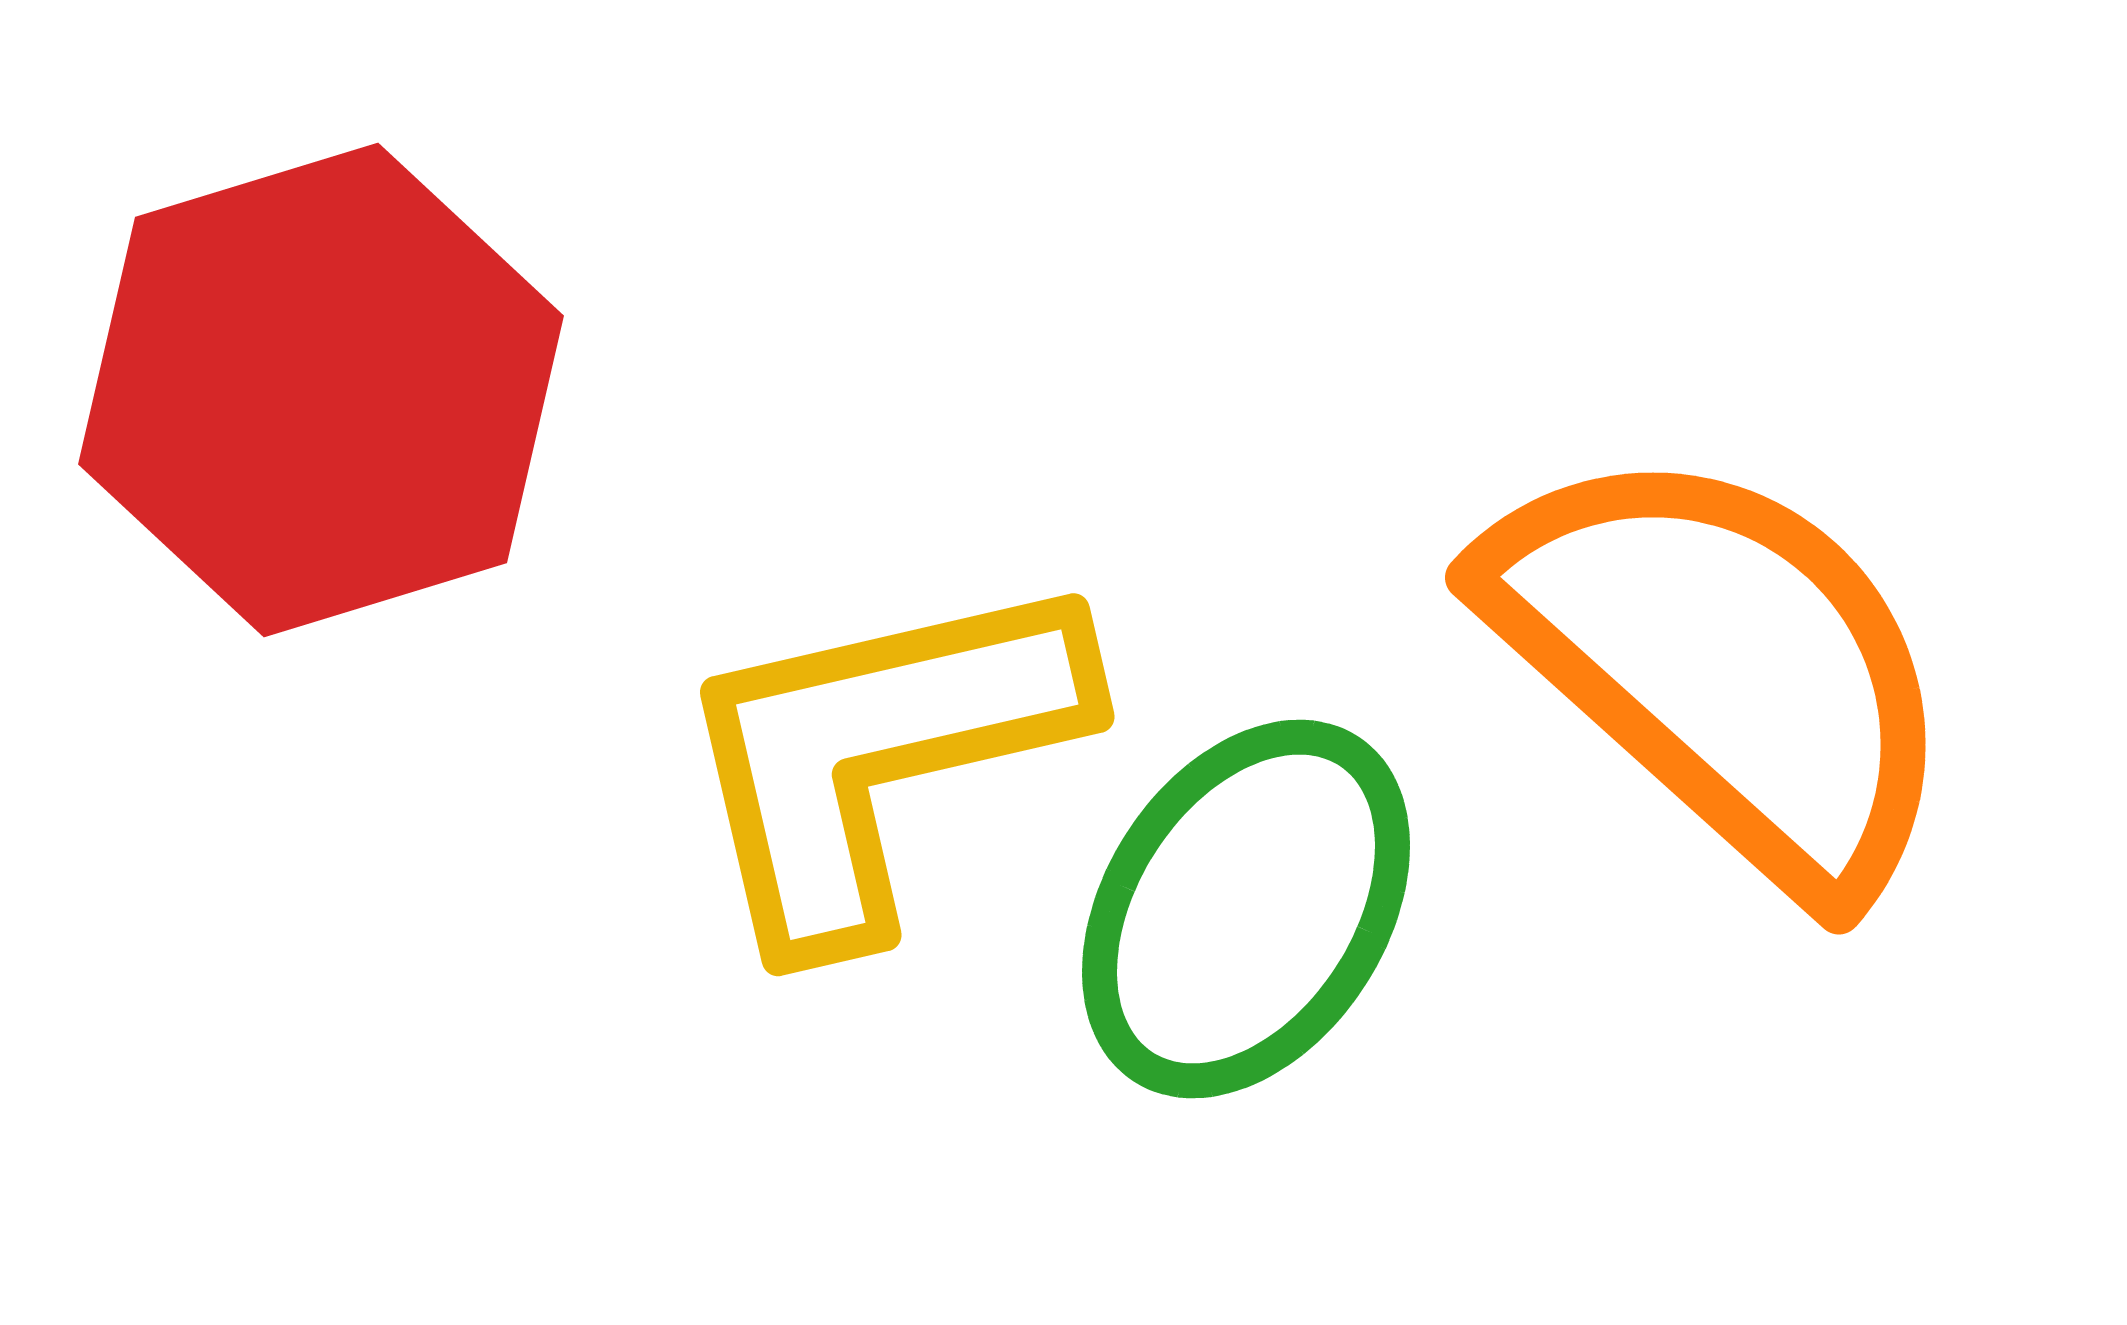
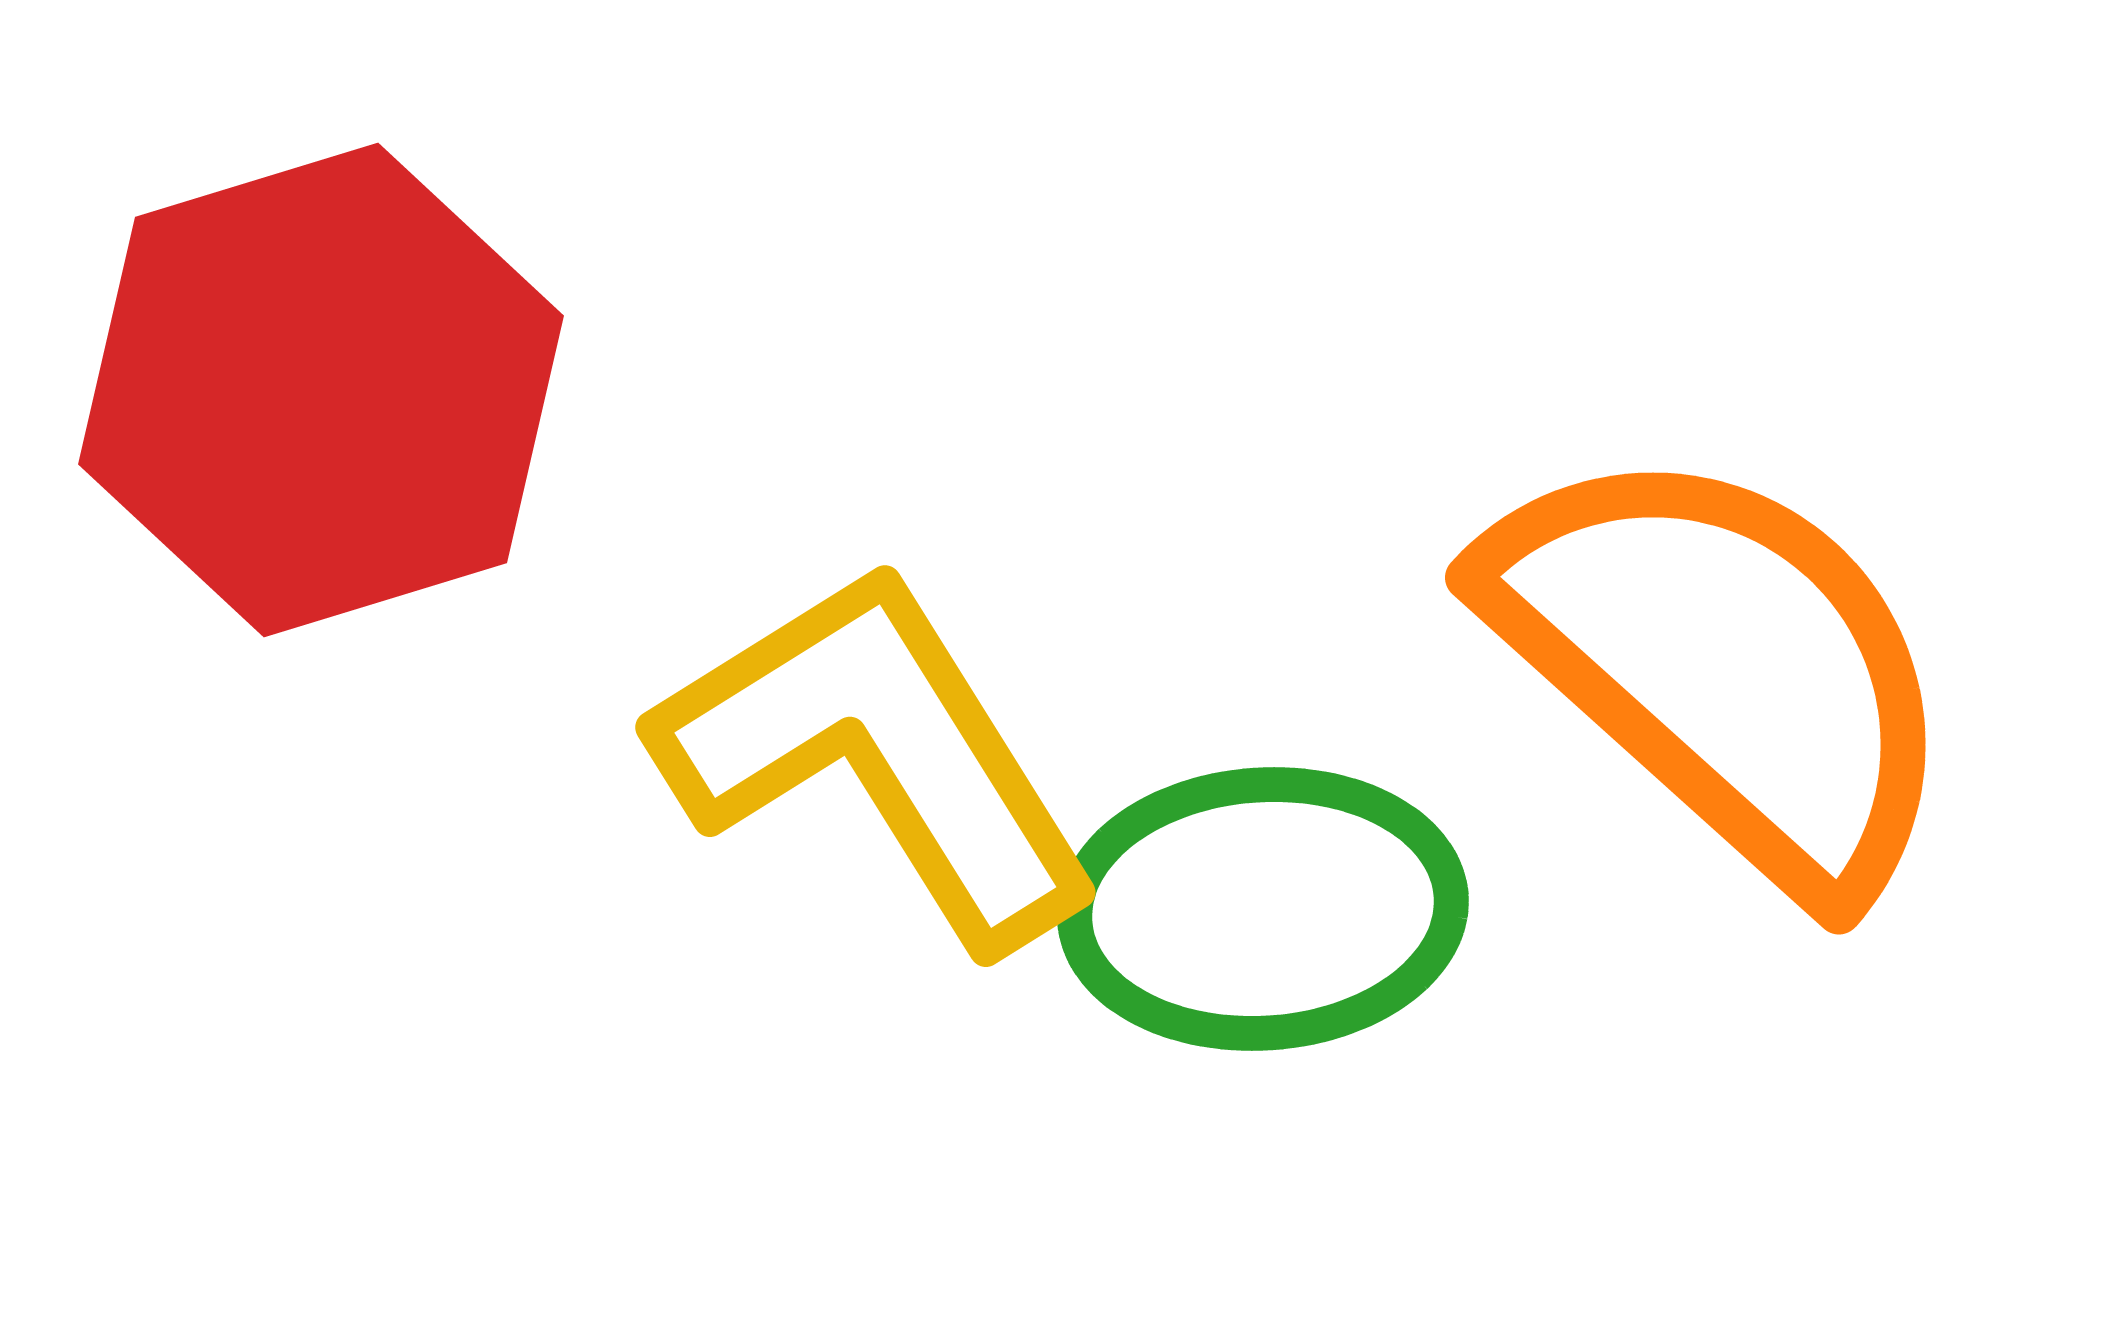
yellow L-shape: rotated 71 degrees clockwise
green ellipse: moved 17 px right; rotated 53 degrees clockwise
